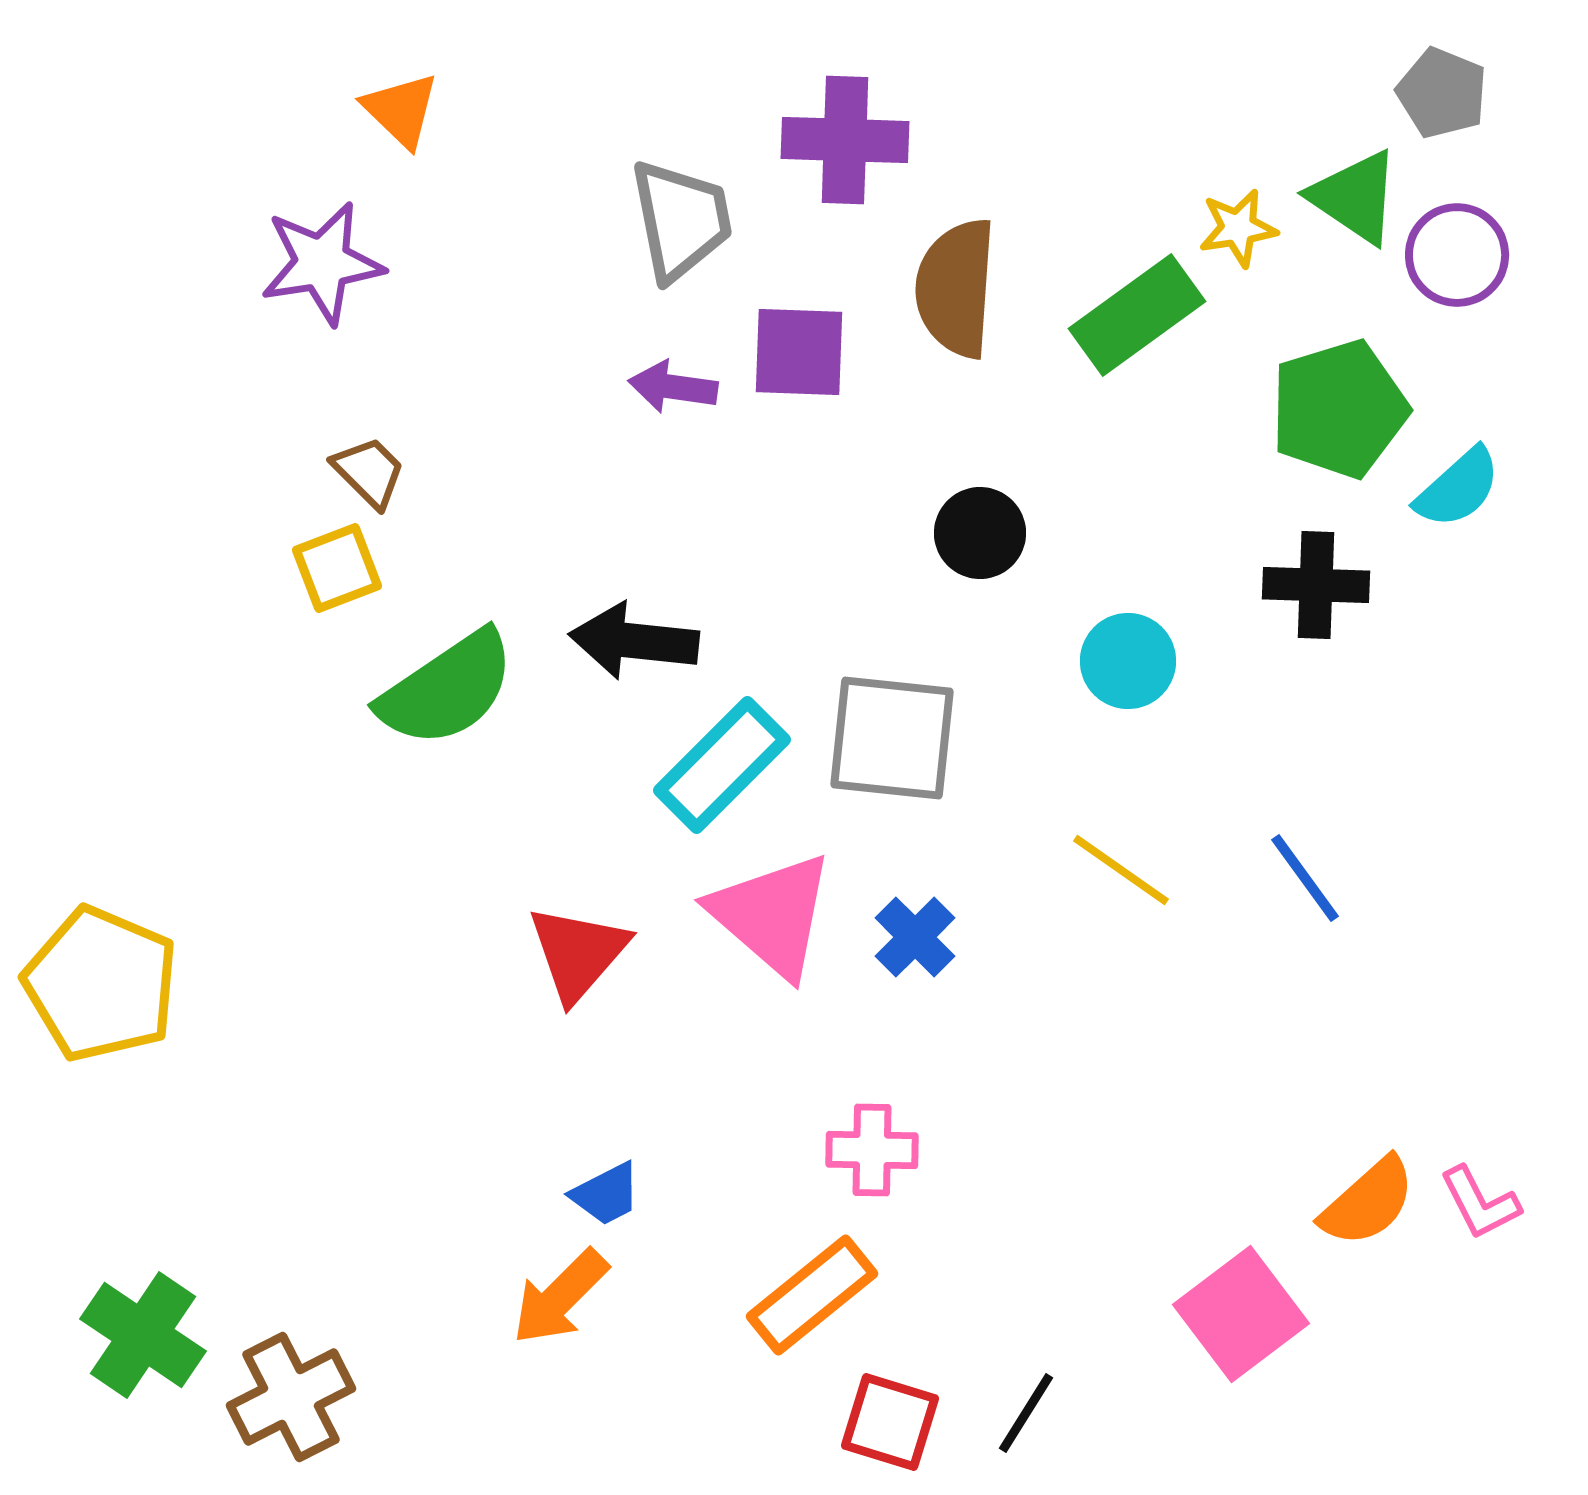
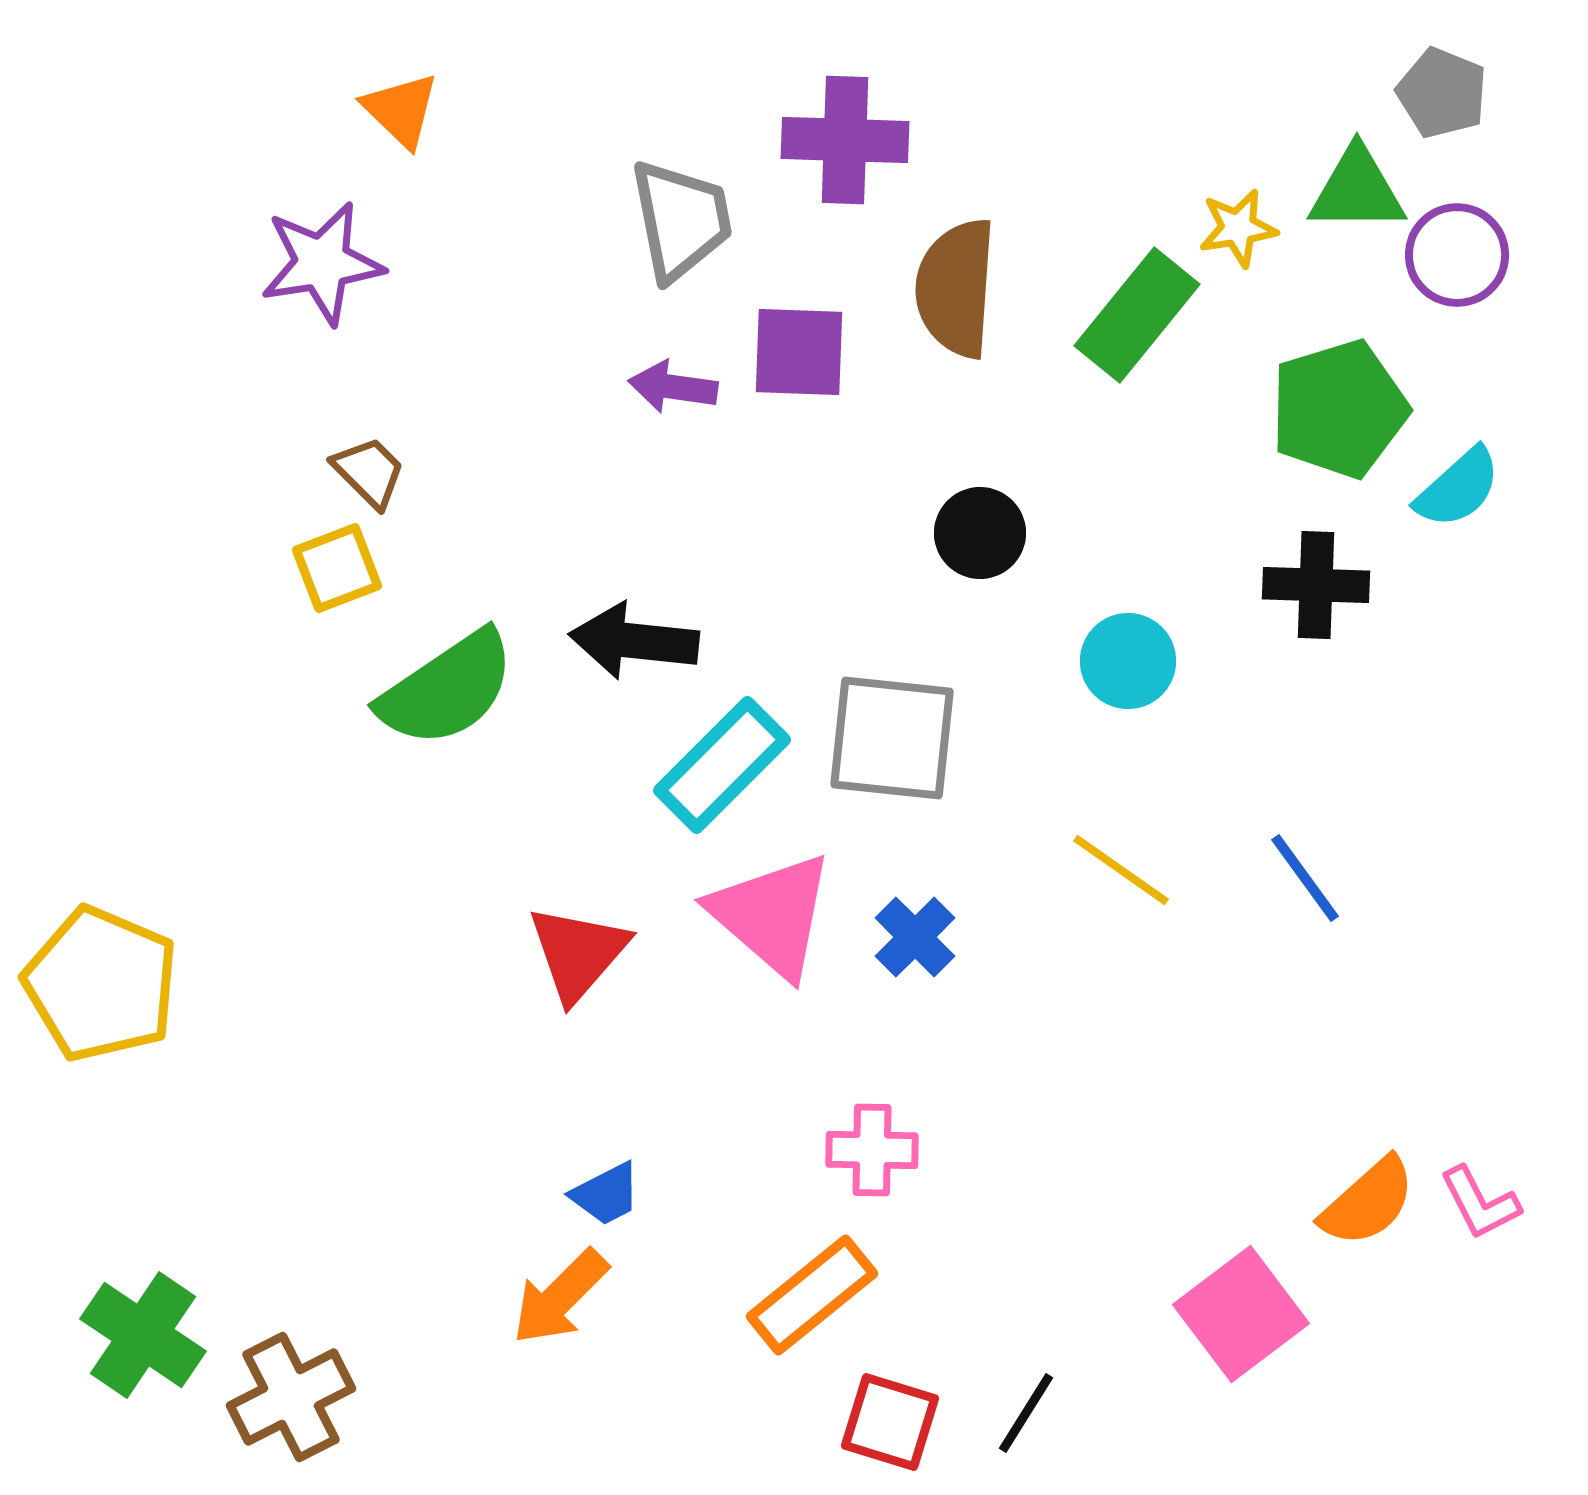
green triangle: moved 2 px right, 7 px up; rotated 34 degrees counterclockwise
green rectangle: rotated 15 degrees counterclockwise
